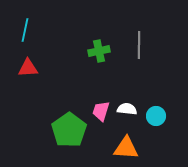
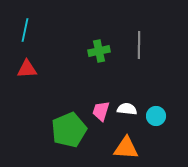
red triangle: moved 1 px left, 1 px down
green pentagon: rotated 12 degrees clockwise
